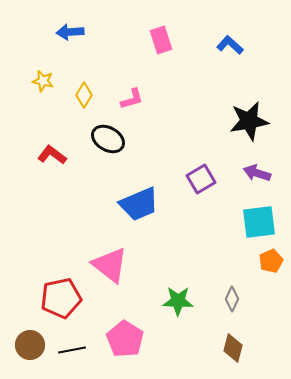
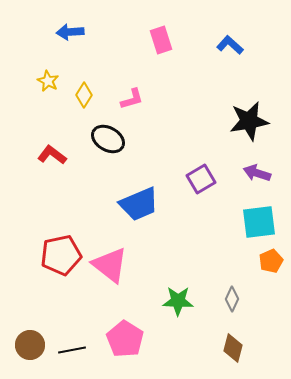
yellow star: moved 5 px right; rotated 15 degrees clockwise
red pentagon: moved 43 px up
